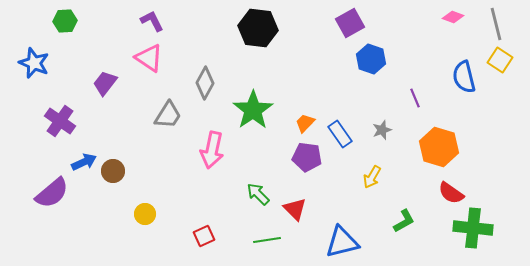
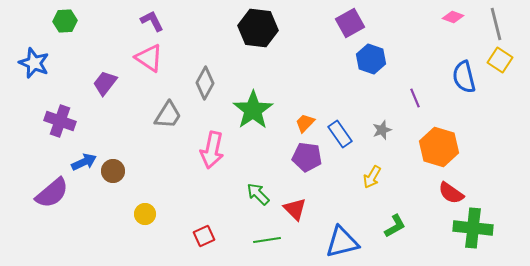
purple cross: rotated 16 degrees counterclockwise
green L-shape: moved 9 px left, 5 px down
